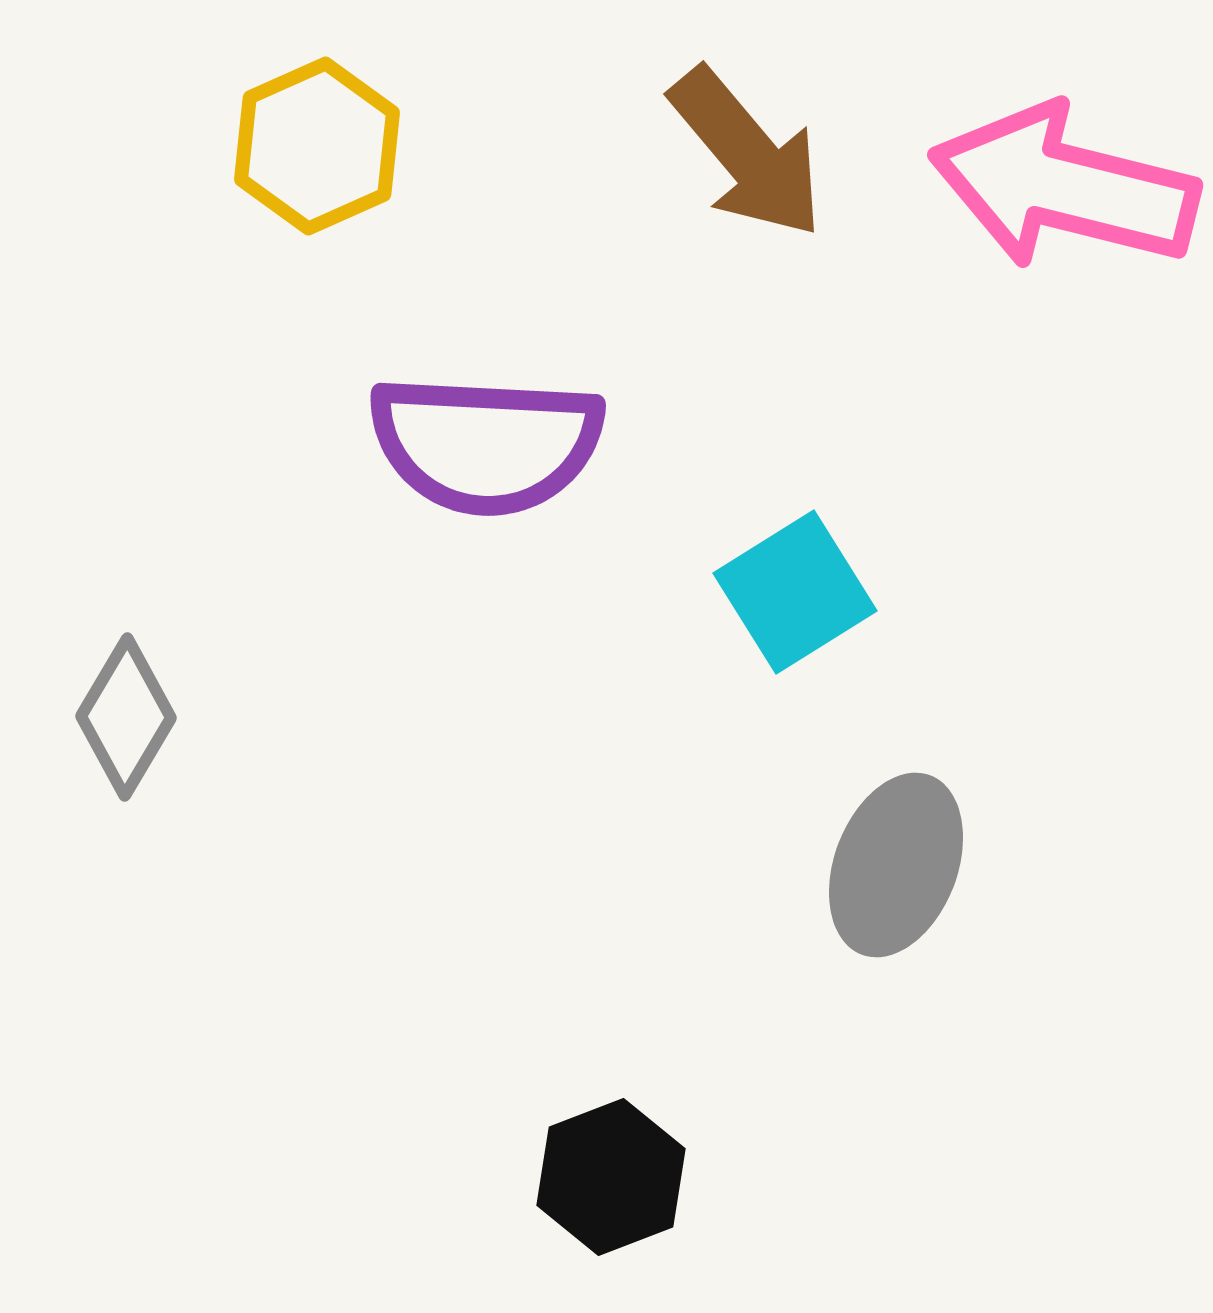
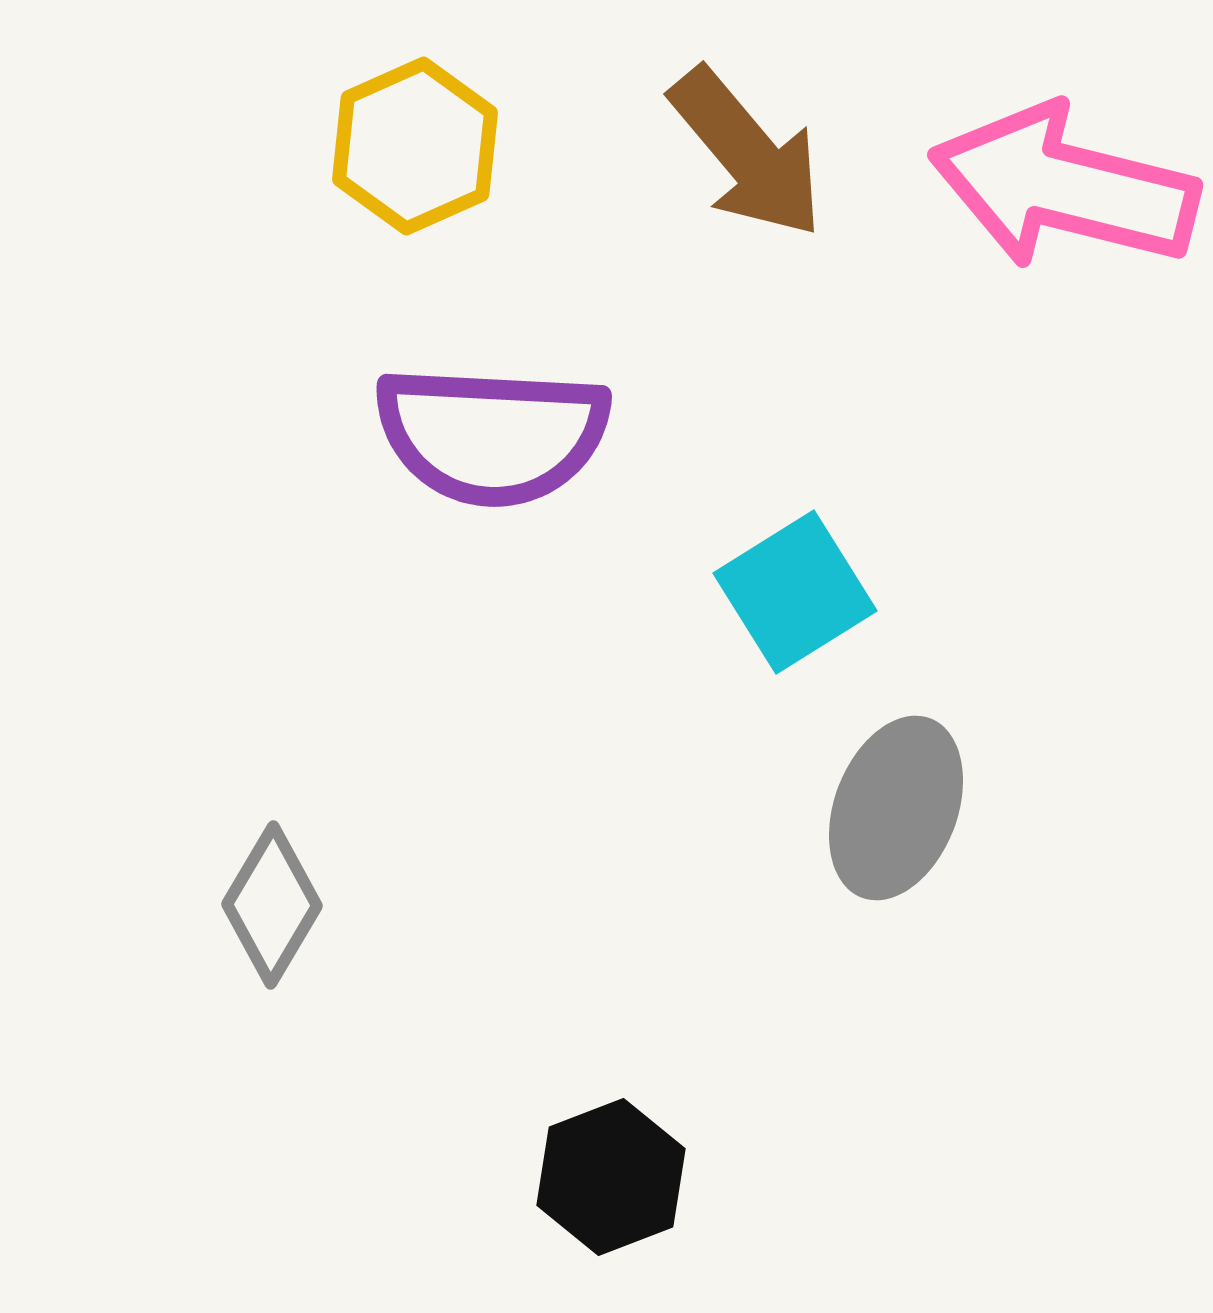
yellow hexagon: moved 98 px right
purple semicircle: moved 6 px right, 9 px up
gray diamond: moved 146 px right, 188 px down
gray ellipse: moved 57 px up
